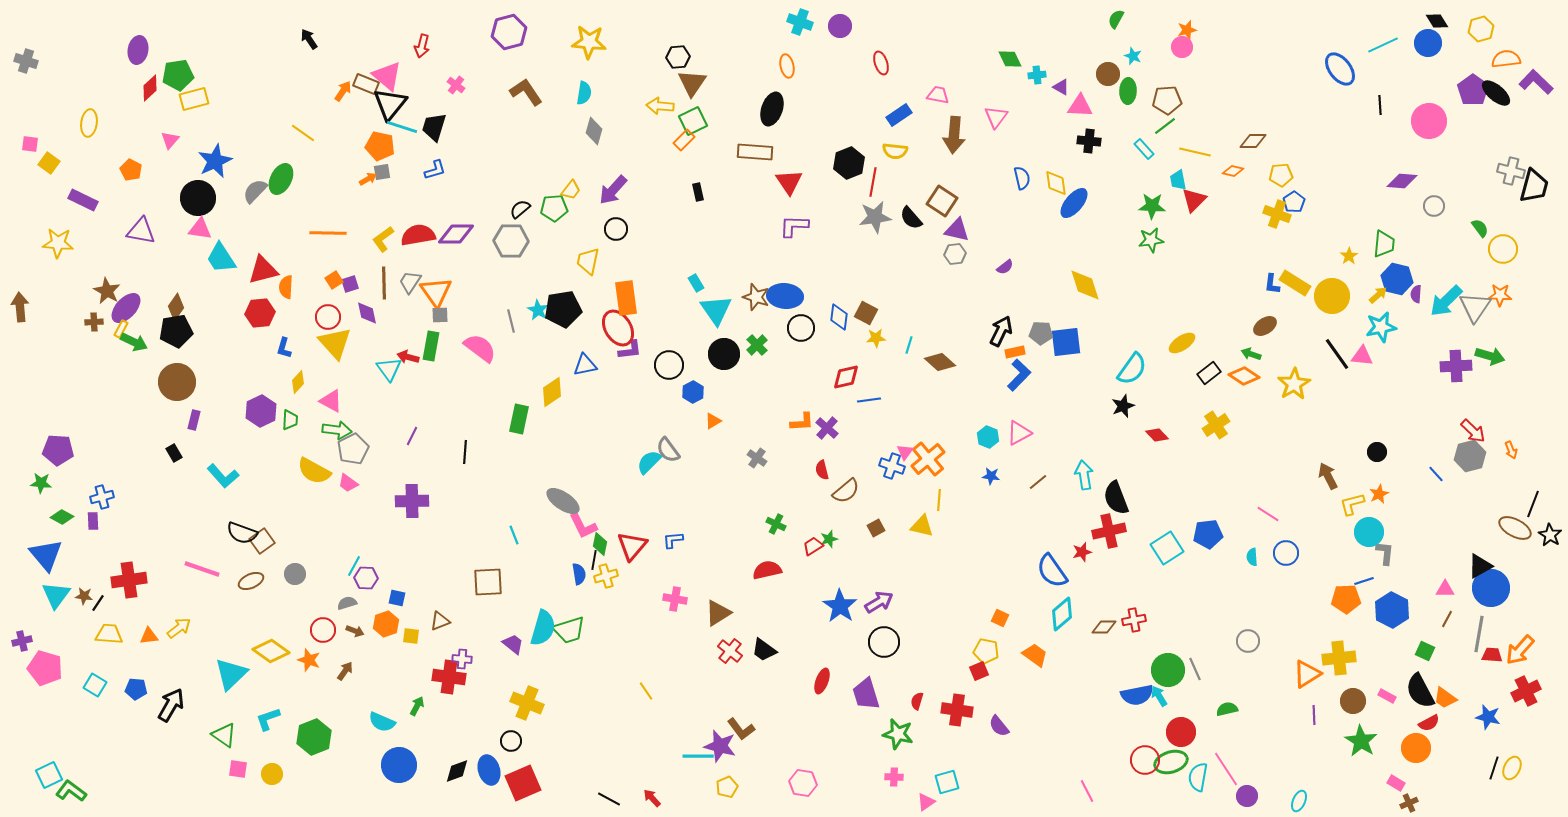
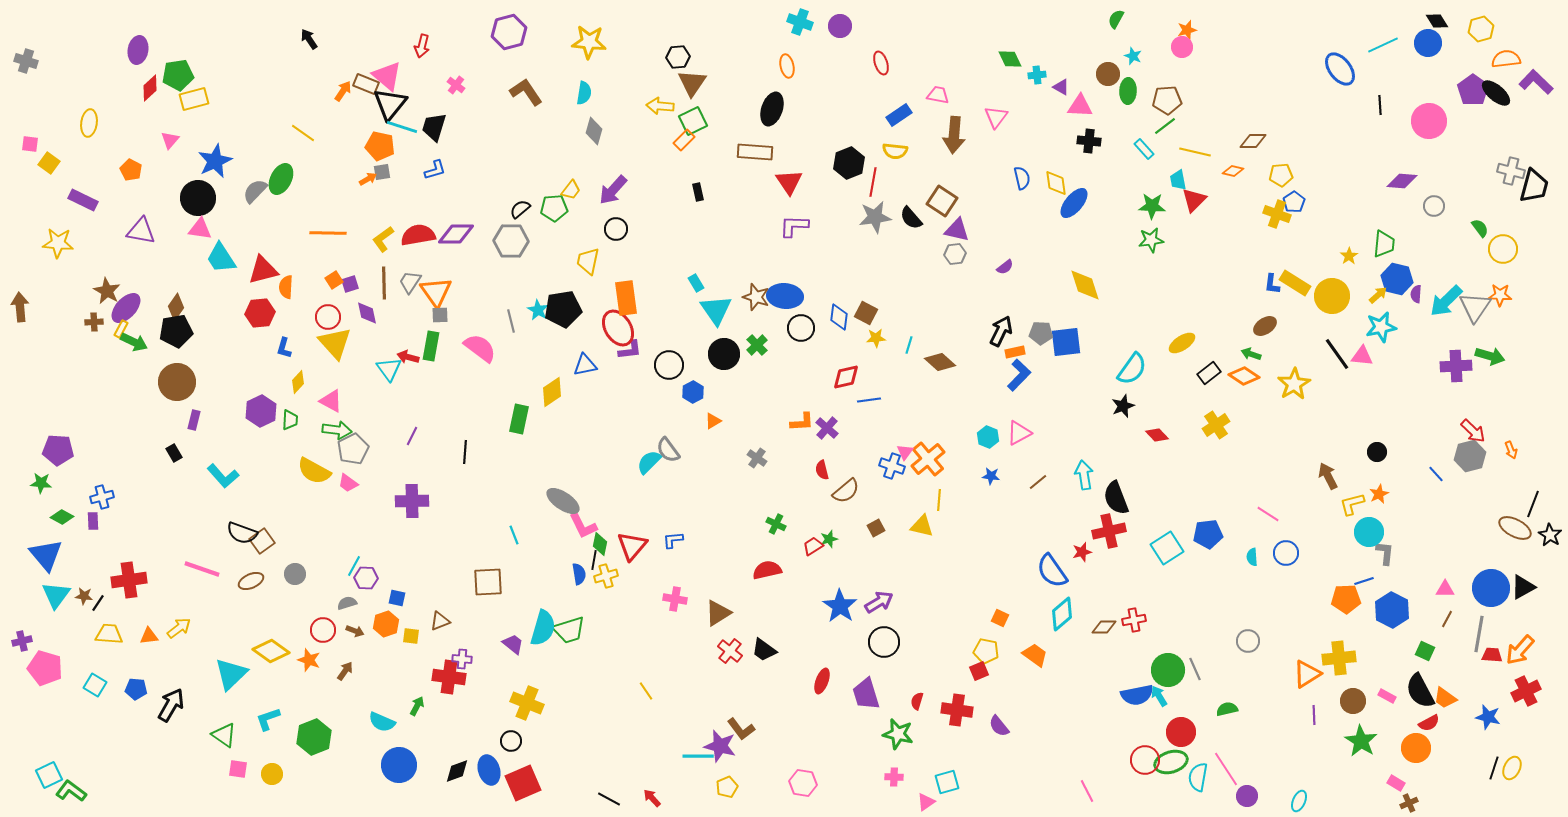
black triangle at (1480, 566): moved 43 px right, 21 px down
